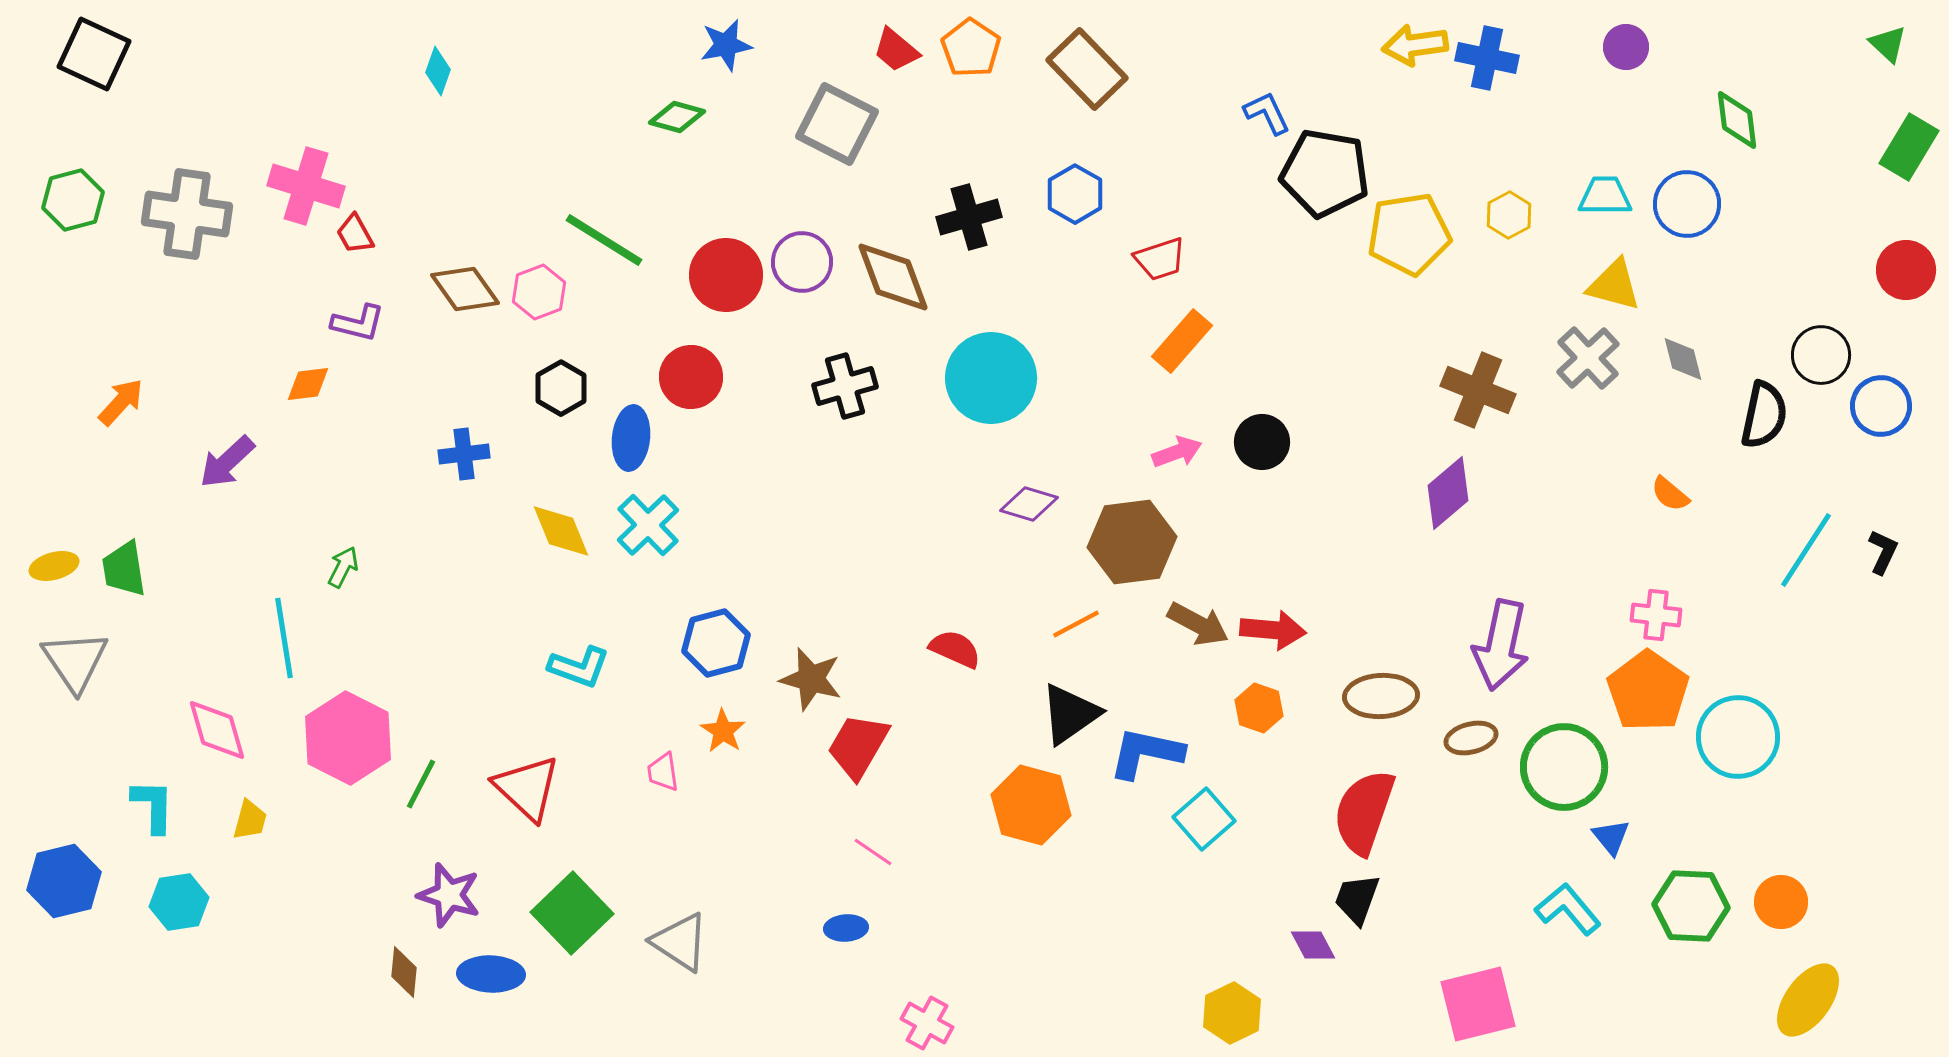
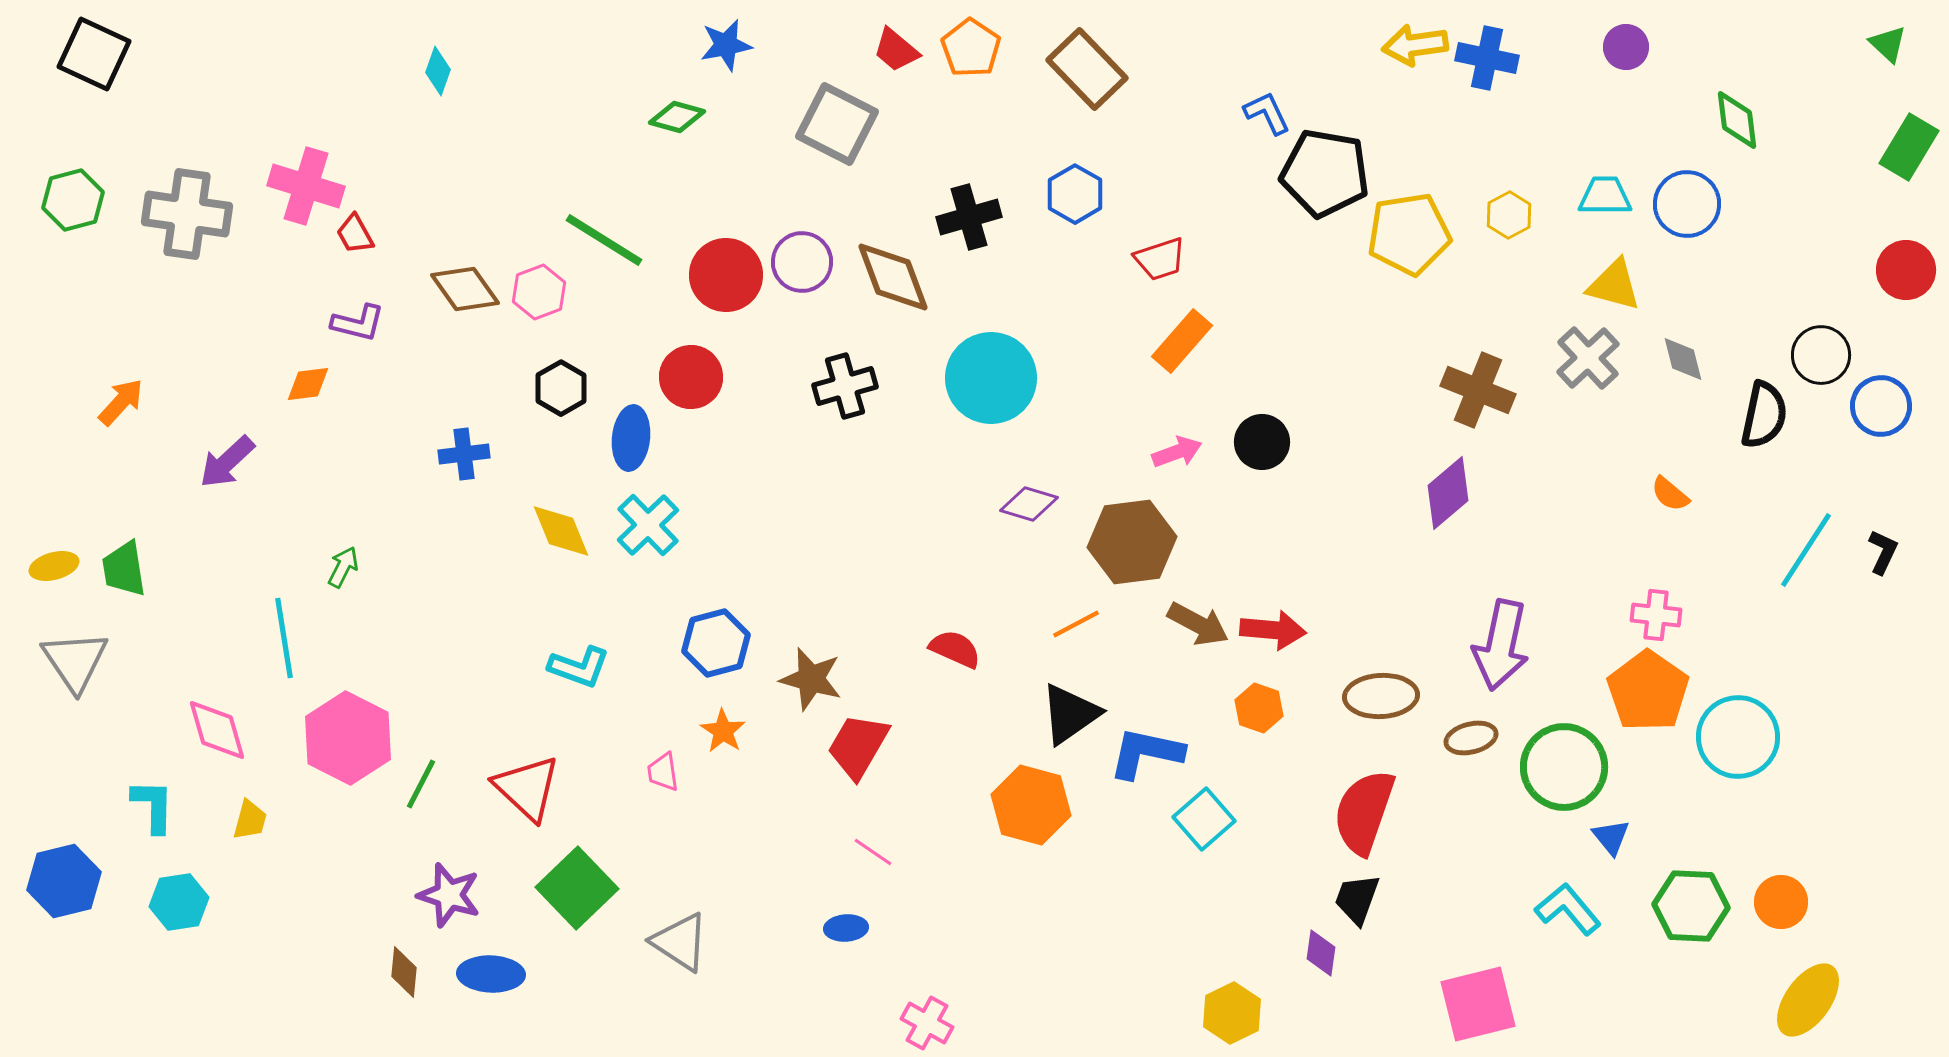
green square at (572, 913): moved 5 px right, 25 px up
purple diamond at (1313, 945): moved 8 px right, 8 px down; rotated 36 degrees clockwise
